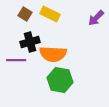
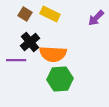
black cross: rotated 24 degrees counterclockwise
green hexagon: moved 1 px up; rotated 15 degrees counterclockwise
